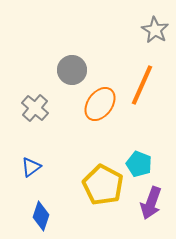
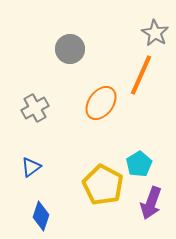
gray star: moved 3 px down
gray circle: moved 2 px left, 21 px up
orange line: moved 1 px left, 10 px up
orange ellipse: moved 1 px right, 1 px up
gray cross: rotated 20 degrees clockwise
cyan pentagon: rotated 20 degrees clockwise
